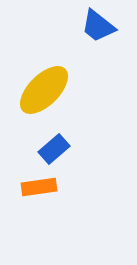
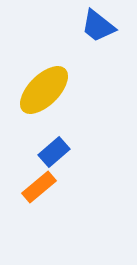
blue rectangle: moved 3 px down
orange rectangle: rotated 32 degrees counterclockwise
